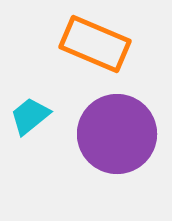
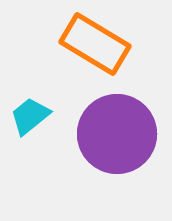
orange rectangle: rotated 8 degrees clockwise
